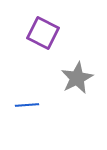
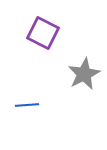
gray star: moved 7 px right, 4 px up
